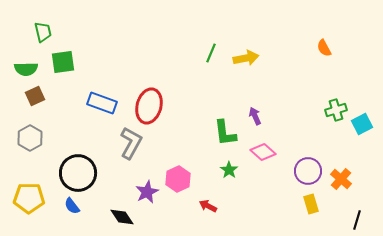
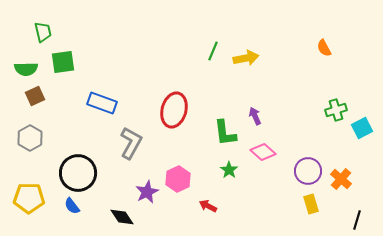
green line: moved 2 px right, 2 px up
red ellipse: moved 25 px right, 4 px down
cyan square: moved 4 px down
